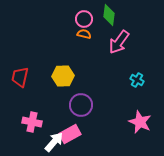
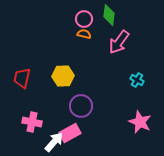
red trapezoid: moved 2 px right, 1 px down
purple circle: moved 1 px down
pink rectangle: moved 1 px up
